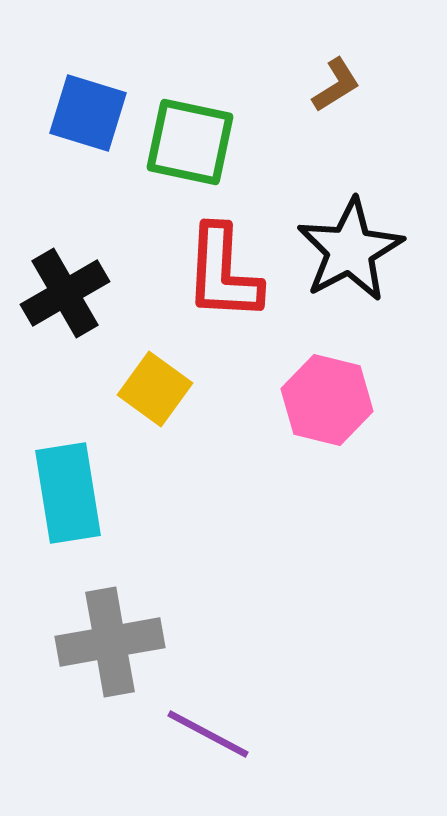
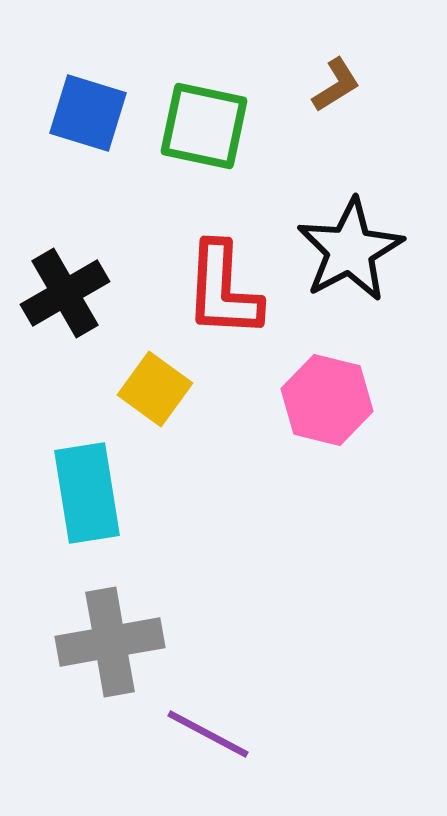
green square: moved 14 px right, 16 px up
red L-shape: moved 17 px down
cyan rectangle: moved 19 px right
